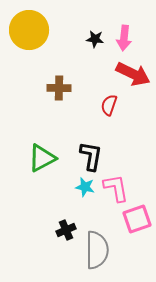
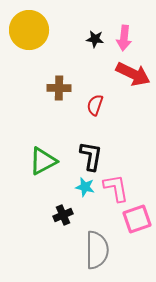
red semicircle: moved 14 px left
green triangle: moved 1 px right, 3 px down
black cross: moved 3 px left, 15 px up
